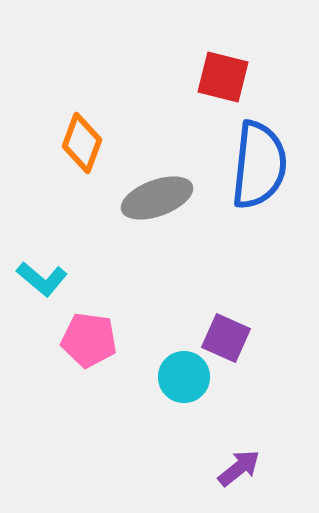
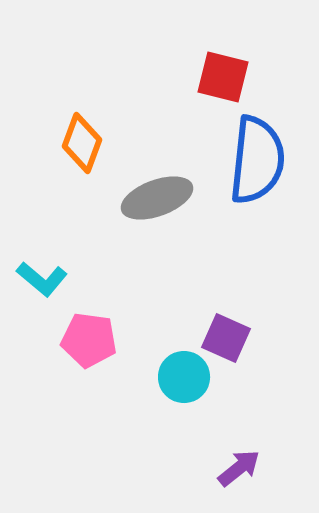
blue semicircle: moved 2 px left, 5 px up
